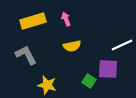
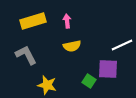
pink arrow: moved 1 px right, 2 px down; rotated 16 degrees clockwise
